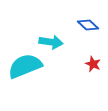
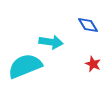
blue diamond: rotated 15 degrees clockwise
